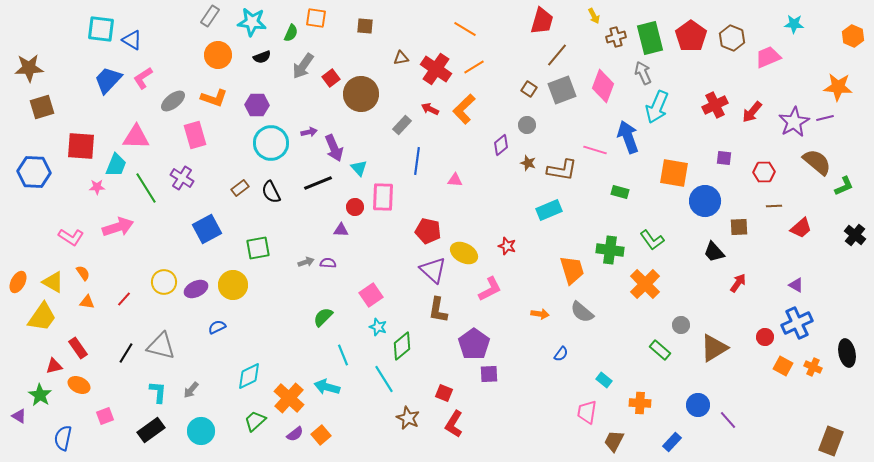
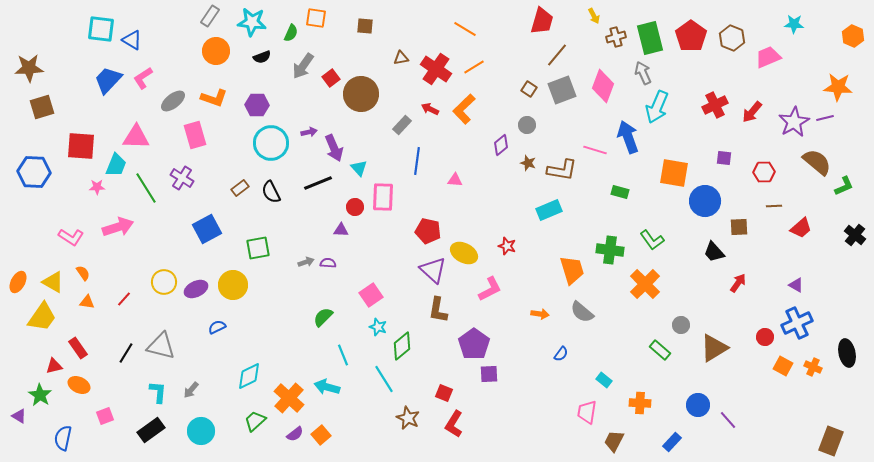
orange circle at (218, 55): moved 2 px left, 4 px up
